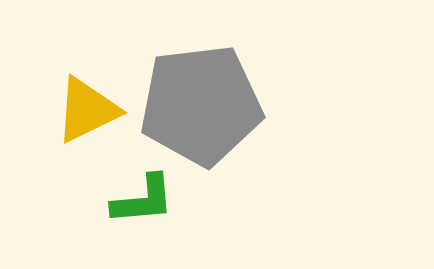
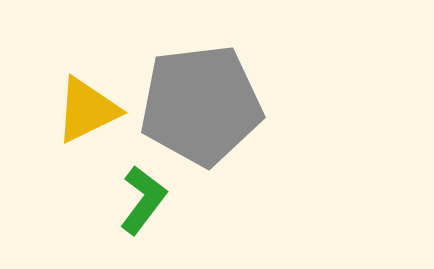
green L-shape: rotated 48 degrees counterclockwise
